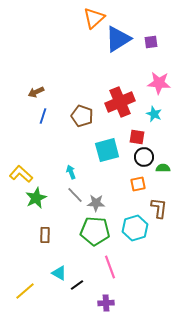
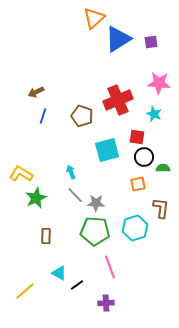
red cross: moved 2 px left, 2 px up
yellow L-shape: rotated 10 degrees counterclockwise
brown L-shape: moved 2 px right
brown rectangle: moved 1 px right, 1 px down
